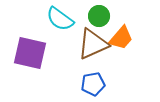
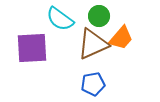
purple square: moved 2 px right, 5 px up; rotated 16 degrees counterclockwise
